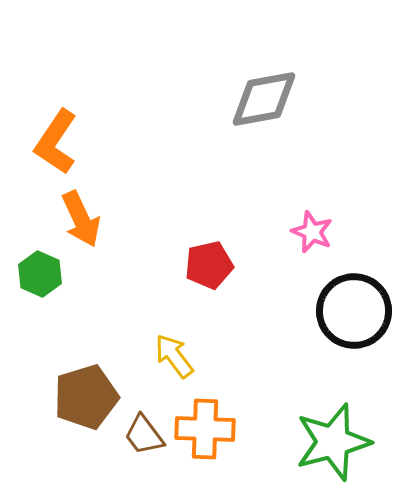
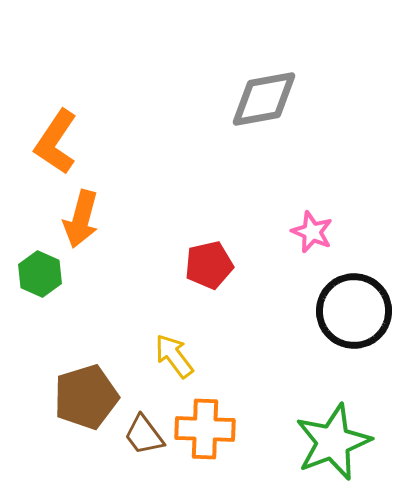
orange arrow: rotated 40 degrees clockwise
green star: rotated 6 degrees counterclockwise
